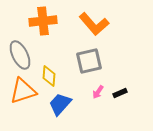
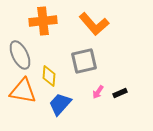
gray square: moved 5 px left
orange triangle: rotated 28 degrees clockwise
